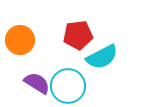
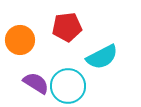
red pentagon: moved 11 px left, 8 px up
purple semicircle: moved 1 px left
